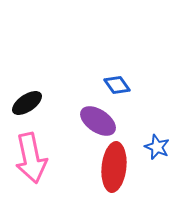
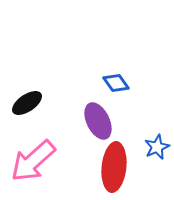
blue diamond: moved 1 px left, 2 px up
purple ellipse: rotated 30 degrees clockwise
blue star: rotated 25 degrees clockwise
pink arrow: moved 2 px right, 3 px down; rotated 60 degrees clockwise
